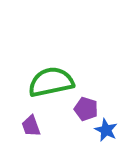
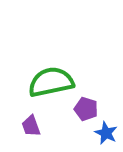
blue star: moved 3 px down
